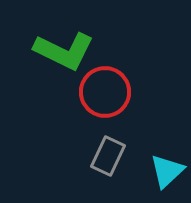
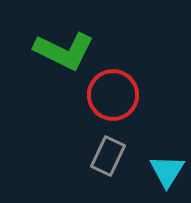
red circle: moved 8 px right, 3 px down
cyan triangle: rotated 15 degrees counterclockwise
